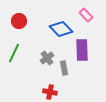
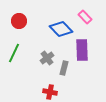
pink rectangle: moved 1 px left, 2 px down
gray rectangle: rotated 24 degrees clockwise
